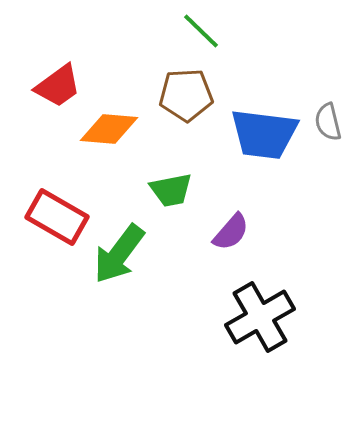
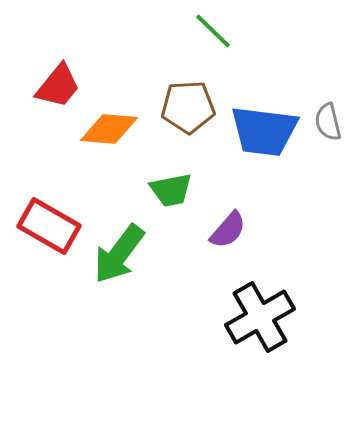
green line: moved 12 px right
red trapezoid: rotated 15 degrees counterclockwise
brown pentagon: moved 2 px right, 12 px down
blue trapezoid: moved 3 px up
red rectangle: moved 8 px left, 9 px down
purple semicircle: moved 3 px left, 2 px up
